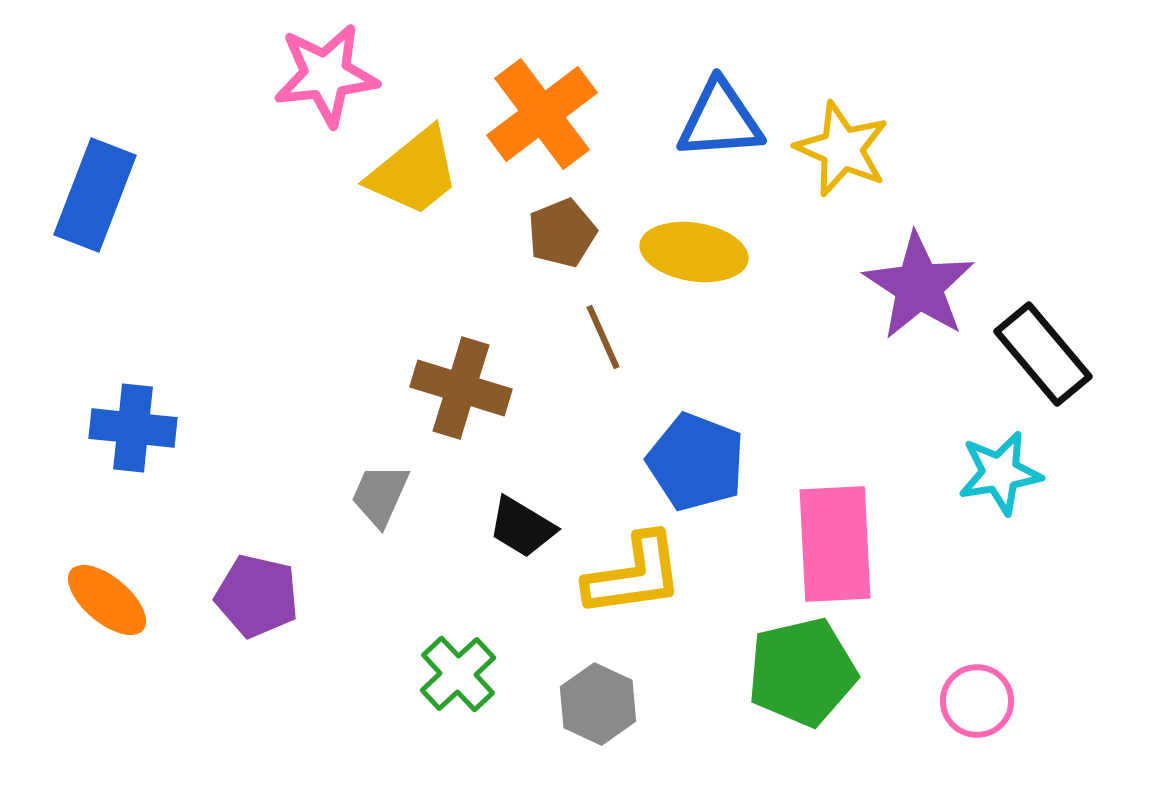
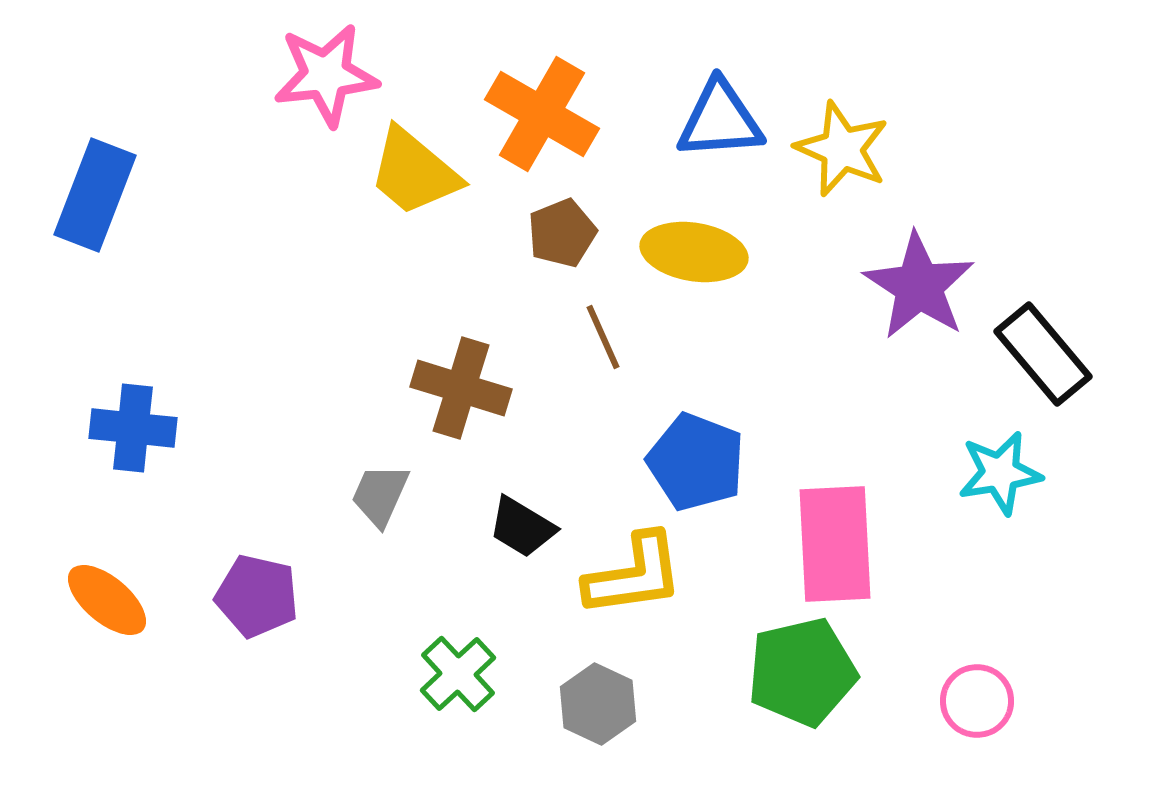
orange cross: rotated 23 degrees counterclockwise
yellow trapezoid: rotated 79 degrees clockwise
